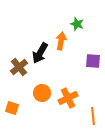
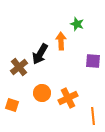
orange arrow: rotated 12 degrees counterclockwise
black arrow: moved 1 px down
orange square: moved 3 px up
